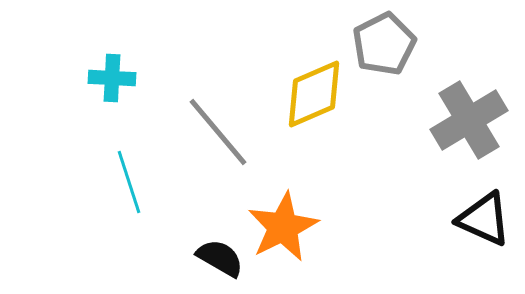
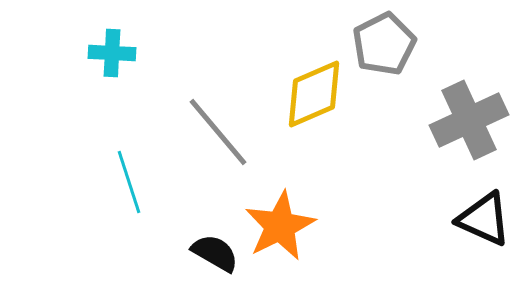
cyan cross: moved 25 px up
gray cross: rotated 6 degrees clockwise
orange star: moved 3 px left, 1 px up
black semicircle: moved 5 px left, 5 px up
